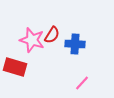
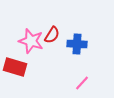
pink star: moved 1 px left, 1 px down
blue cross: moved 2 px right
